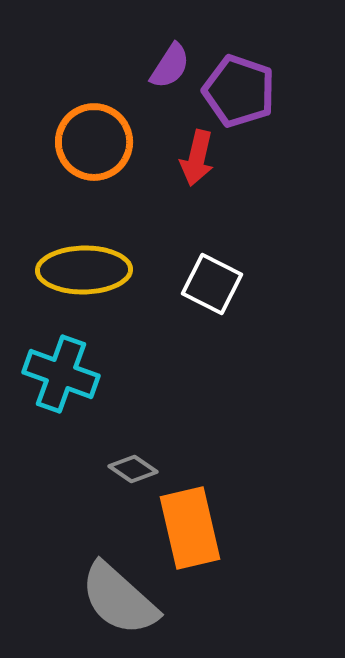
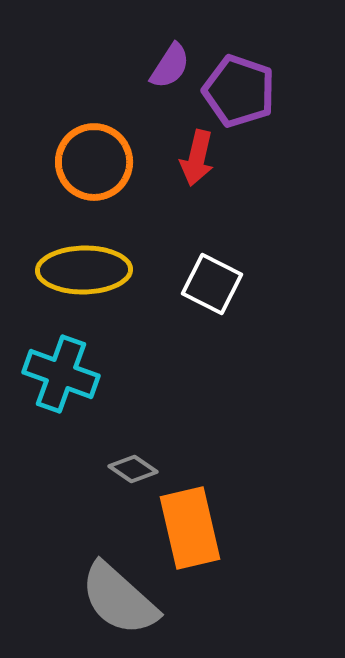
orange circle: moved 20 px down
